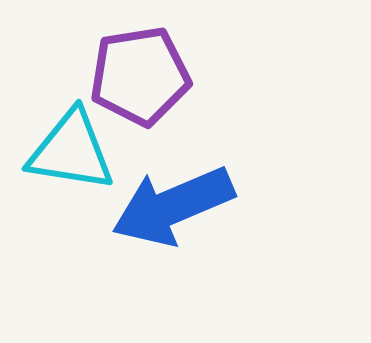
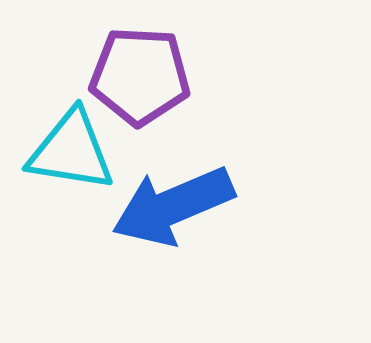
purple pentagon: rotated 12 degrees clockwise
